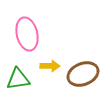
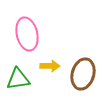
brown ellipse: rotated 52 degrees counterclockwise
